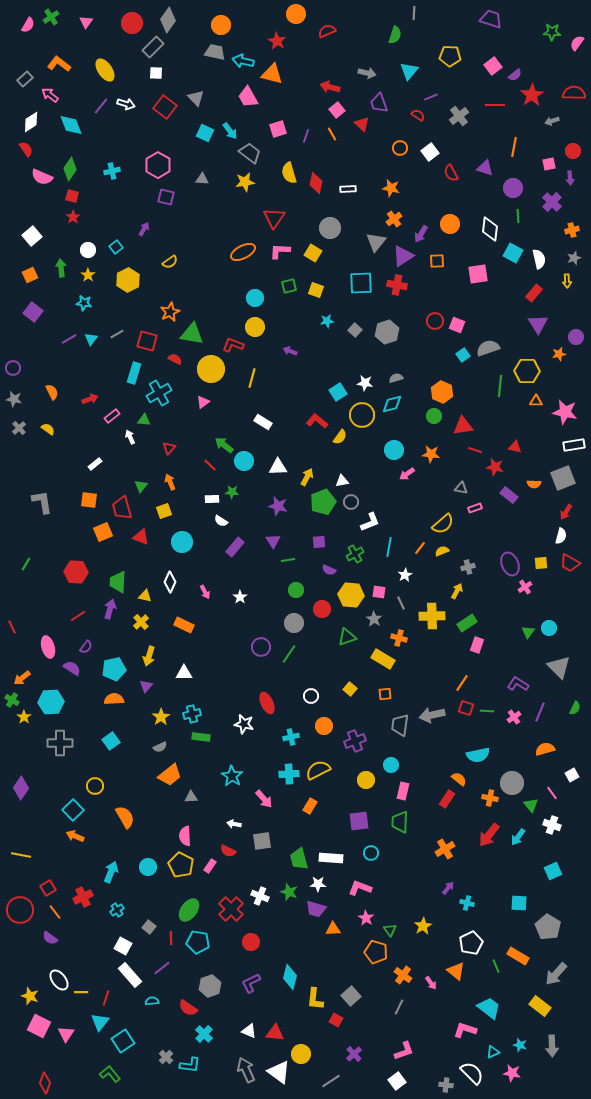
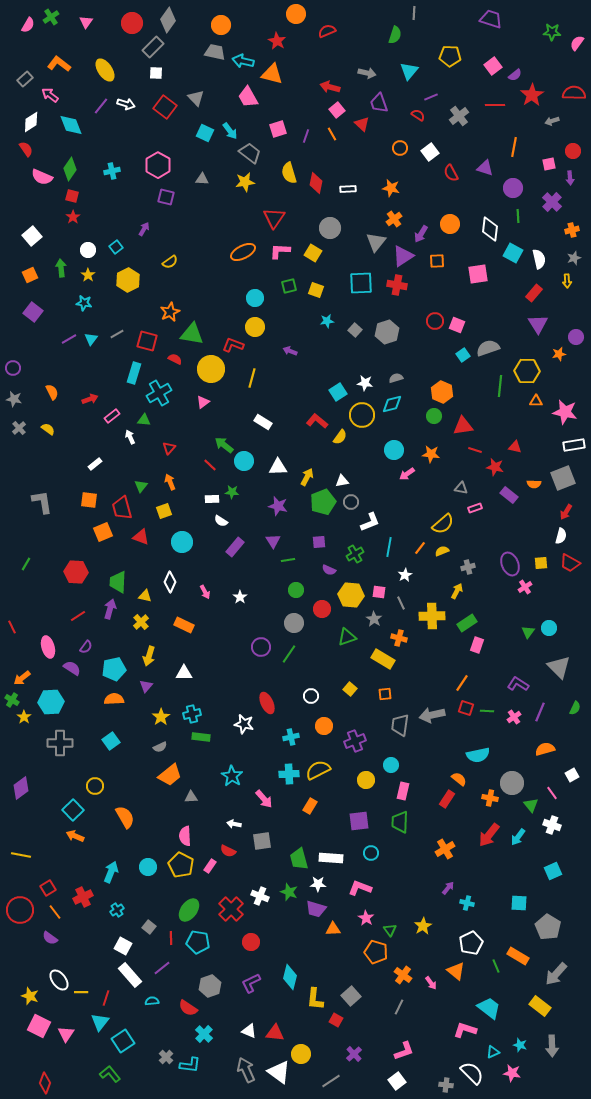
purple diamond at (21, 788): rotated 20 degrees clockwise
